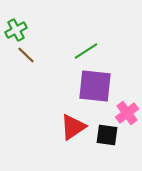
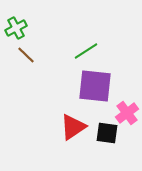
green cross: moved 2 px up
black square: moved 2 px up
